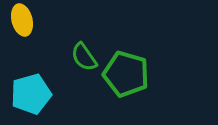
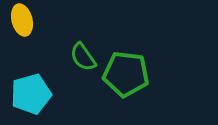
green semicircle: moved 1 px left
green pentagon: rotated 9 degrees counterclockwise
